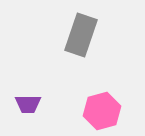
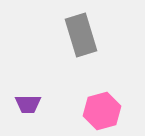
gray rectangle: rotated 36 degrees counterclockwise
